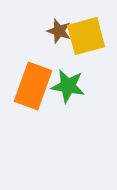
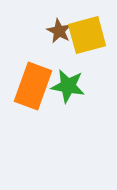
brown star: rotated 10 degrees clockwise
yellow square: moved 1 px right, 1 px up
